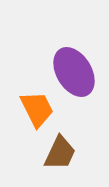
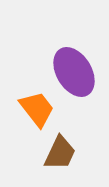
orange trapezoid: rotated 12 degrees counterclockwise
